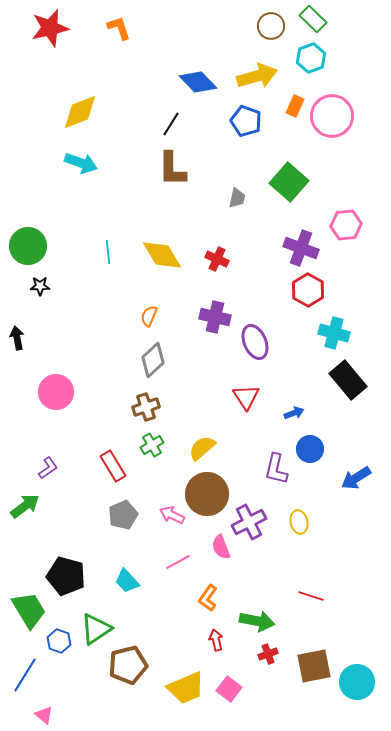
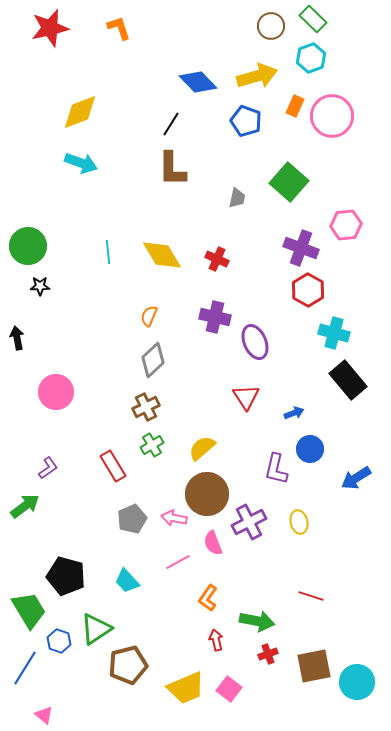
brown cross at (146, 407): rotated 8 degrees counterclockwise
gray pentagon at (123, 515): moved 9 px right, 4 px down
pink arrow at (172, 515): moved 2 px right, 3 px down; rotated 15 degrees counterclockwise
pink semicircle at (221, 547): moved 8 px left, 4 px up
blue line at (25, 675): moved 7 px up
